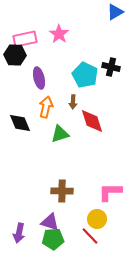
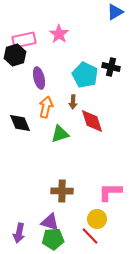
pink rectangle: moved 1 px left, 1 px down
black hexagon: rotated 20 degrees counterclockwise
